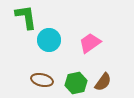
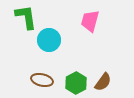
pink trapezoid: moved 22 px up; rotated 40 degrees counterclockwise
green hexagon: rotated 15 degrees counterclockwise
